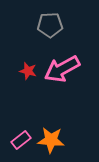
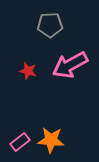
pink arrow: moved 8 px right, 4 px up
pink rectangle: moved 1 px left, 2 px down
